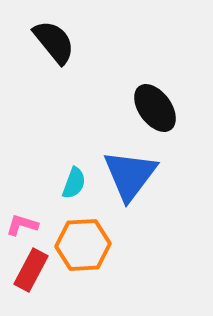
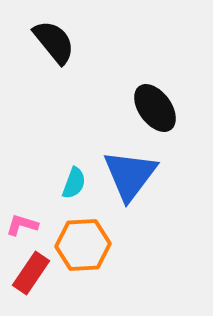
red rectangle: moved 3 px down; rotated 6 degrees clockwise
